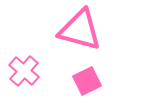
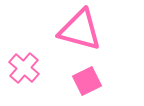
pink cross: moved 3 px up
